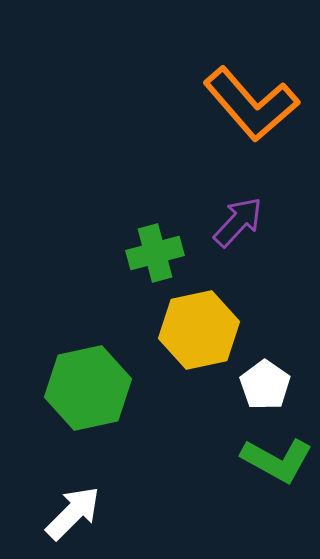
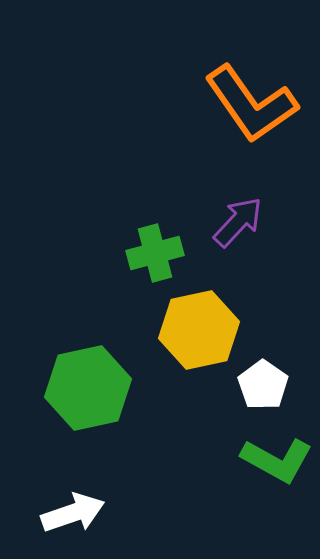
orange L-shape: rotated 6 degrees clockwise
white pentagon: moved 2 px left
white arrow: rotated 26 degrees clockwise
